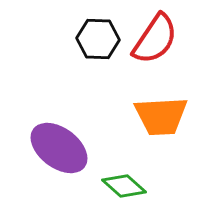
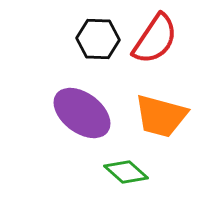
orange trapezoid: rotated 18 degrees clockwise
purple ellipse: moved 23 px right, 35 px up
green diamond: moved 2 px right, 14 px up
